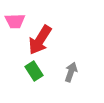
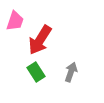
pink trapezoid: rotated 70 degrees counterclockwise
green rectangle: moved 2 px right, 1 px down
